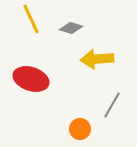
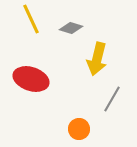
yellow arrow: rotated 72 degrees counterclockwise
gray line: moved 6 px up
orange circle: moved 1 px left
